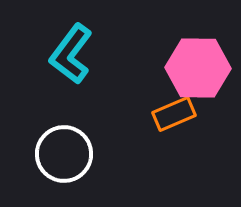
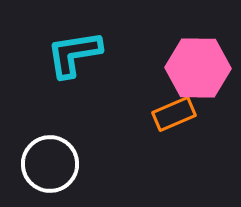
cyan L-shape: moved 3 px right; rotated 44 degrees clockwise
white circle: moved 14 px left, 10 px down
